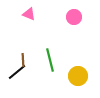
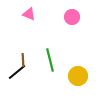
pink circle: moved 2 px left
